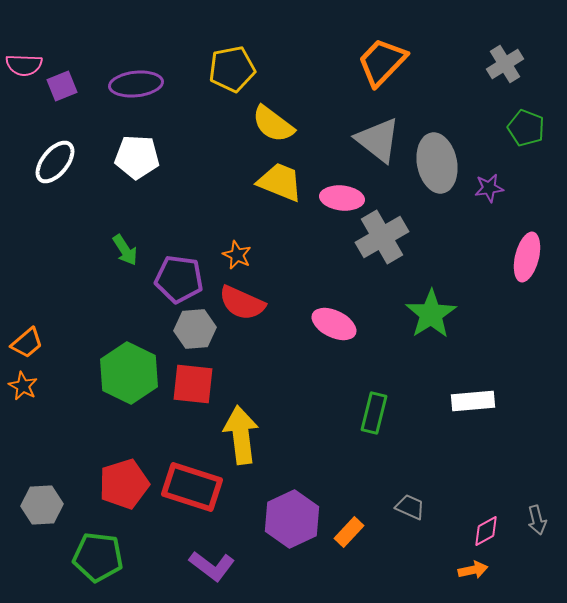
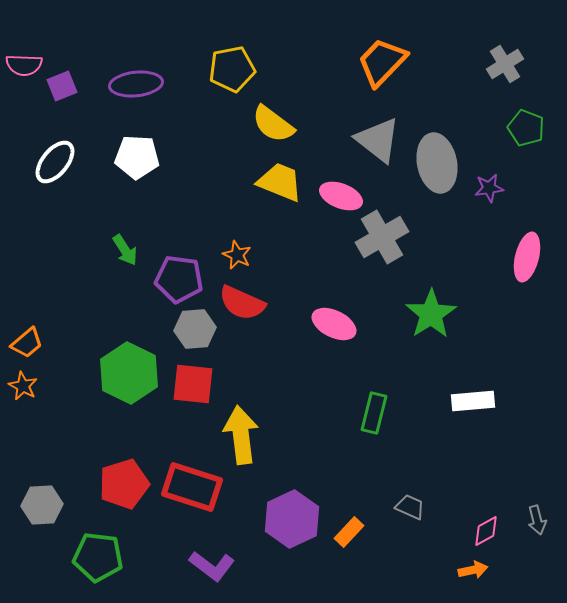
pink ellipse at (342, 198): moved 1 px left, 2 px up; rotated 15 degrees clockwise
